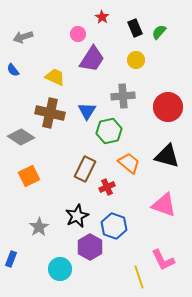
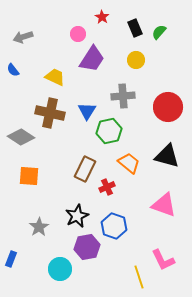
orange square: rotated 30 degrees clockwise
purple hexagon: moved 3 px left; rotated 20 degrees clockwise
